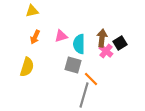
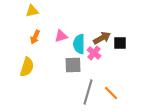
brown arrow: rotated 54 degrees clockwise
black square: rotated 32 degrees clockwise
pink cross: moved 12 px left, 2 px down
gray square: rotated 18 degrees counterclockwise
orange line: moved 20 px right, 14 px down
gray line: moved 4 px right, 3 px up
